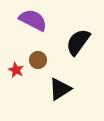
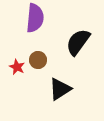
purple semicircle: moved 2 px right, 2 px up; rotated 68 degrees clockwise
red star: moved 1 px right, 3 px up
